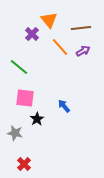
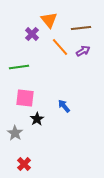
green line: rotated 48 degrees counterclockwise
gray star: rotated 21 degrees clockwise
